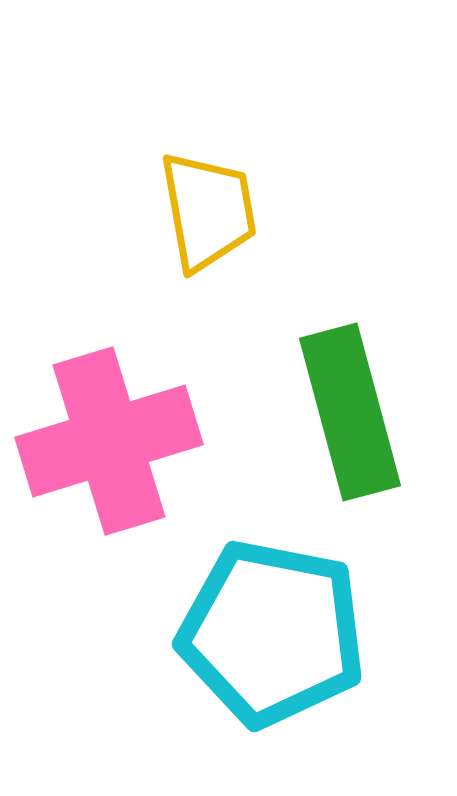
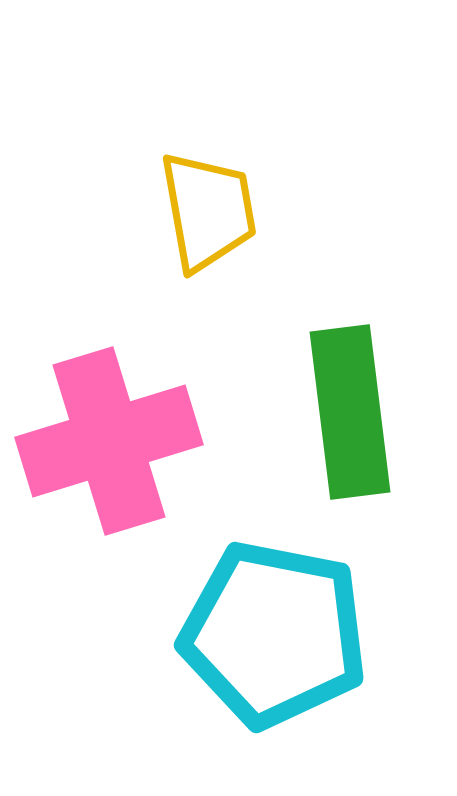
green rectangle: rotated 8 degrees clockwise
cyan pentagon: moved 2 px right, 1 px down
